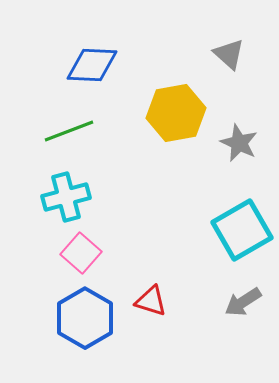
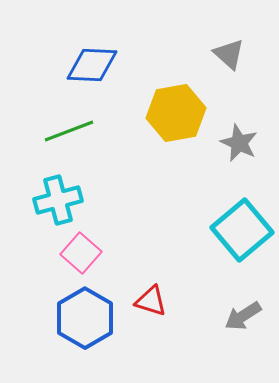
cyan cross: moved 8 px left, 3 px down
cyan square: rotated 10 degrees counterclockwise
gray arrow: moved 14 px down
